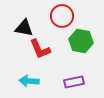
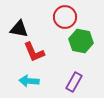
red circle: moved 3 px right, 1 px down
black triangle: moved 5 px left, 1 px down
red L-shape: moved 6 px left, 3 px down
purple rectangle: rotated 48 degrees counterclockwise
